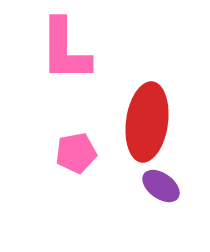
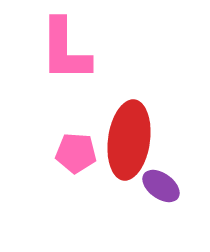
red ellipse: moved 18 px left, 18 px down
pink pentagon: rotated 15 degrees clockwise
